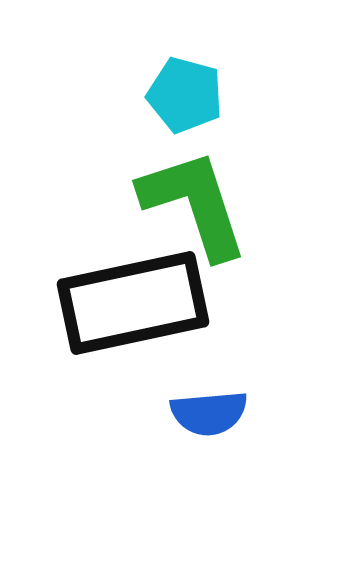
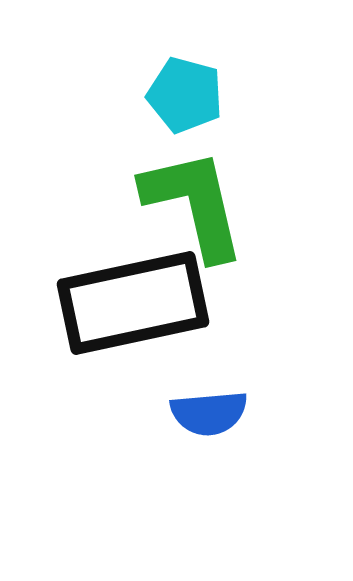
green L-shape: rotated 5 degrees clockwise
